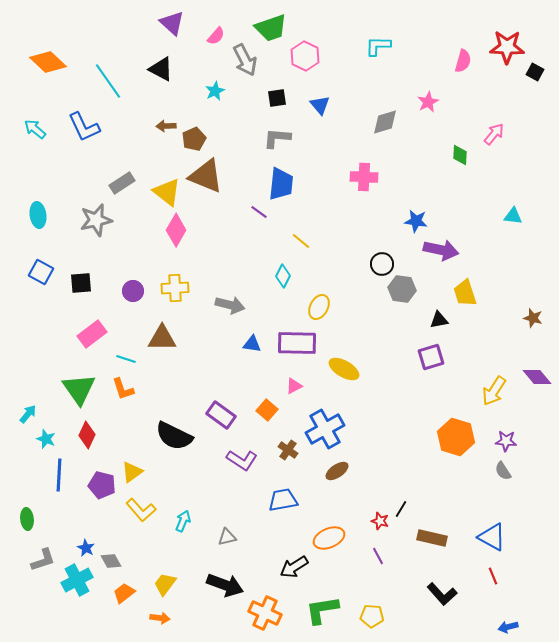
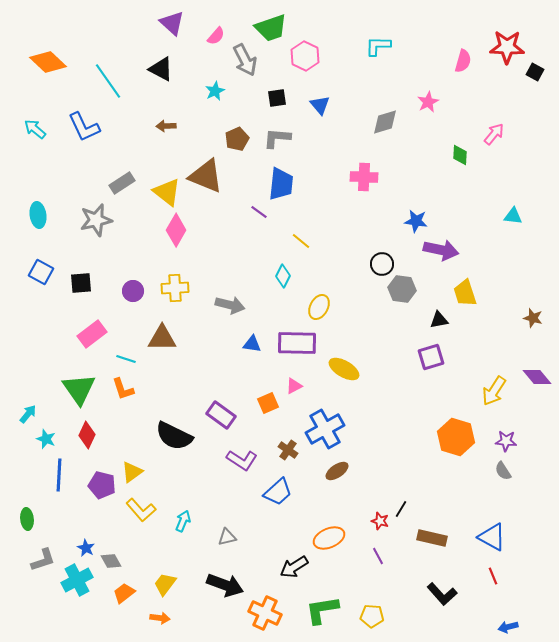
brown pentagon at (194, 139): moved 43 px right
orange square at (267, 410): moved 1 px right, 7 px up; rotated 25 degrees clockwise
blue trapezoid at (283, 500): moved 5 px left, 8 px up; rotated 148 degrees clockwise
